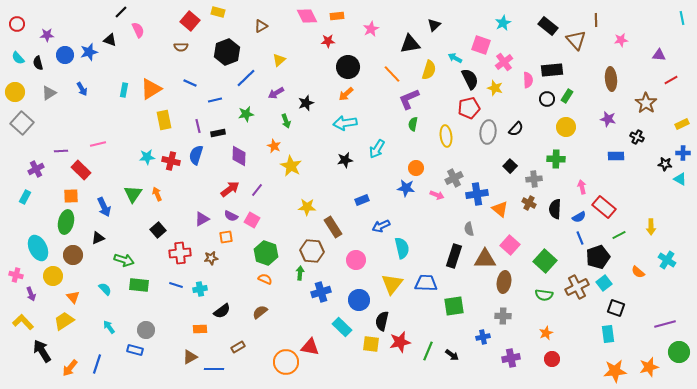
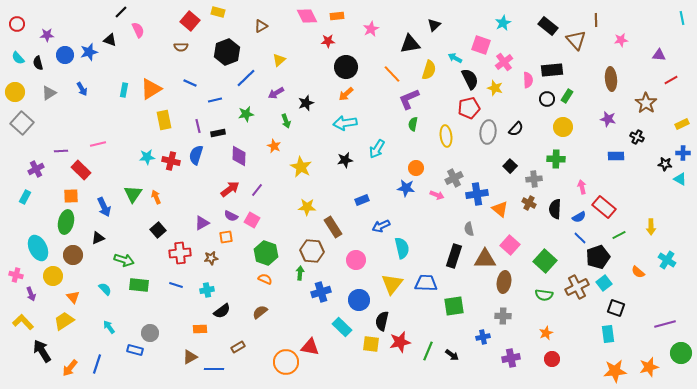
black circle at (348, 67): moved 2 px left
yellow circle at (566, 127): moved 3 px left
yellow star at (291, 166): moved 10 px right, 1 px down
orange arrow at (157, 194): moved 1 px left, 3 px down
purple triangle at (202, 219): moved 4 px down
blue line at (580, 238): rotated 24 degrees counterclockwise
cyan cross at (200, 289): moved 7 px right, 1 px down
gray circle at (146, 330): moved 4 px right, 3 px down
green circle at (679, 352): moved 2 px right, 1 px down
